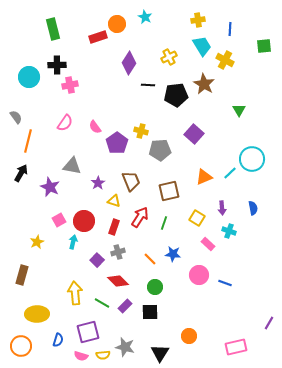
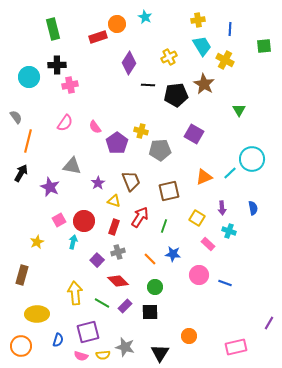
purple square at (194, 134): rotated 12 degrees counterclockwise
green line at (164, 223): moved 3 px down
